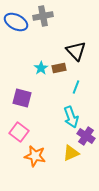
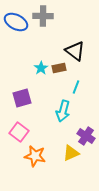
gray cross: rotated 12 degrees clockwise
black triangle: moved 1 px left; rotated 10 degrees counterclockwise
purple square: rotated 30 degrees counterclockwise
cyan arrow: moved 8 px left, 6 px up; rotated 35 degrees clockwise
